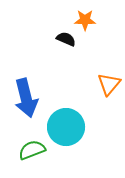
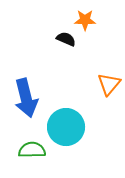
green semicircle: rotated 20 degrees clockwise
